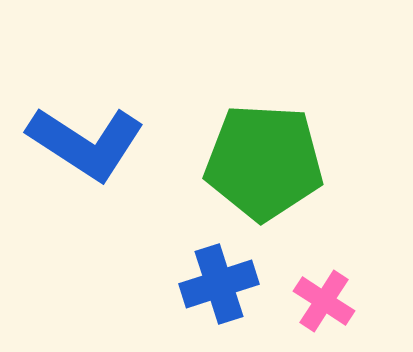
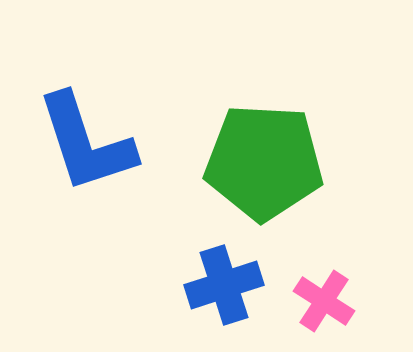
blue L-shape: rotated 39 degrees clockwise
blue cross: moved 5 px right, 1 px down
